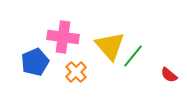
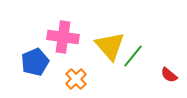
orange cross: moved 7 px down
